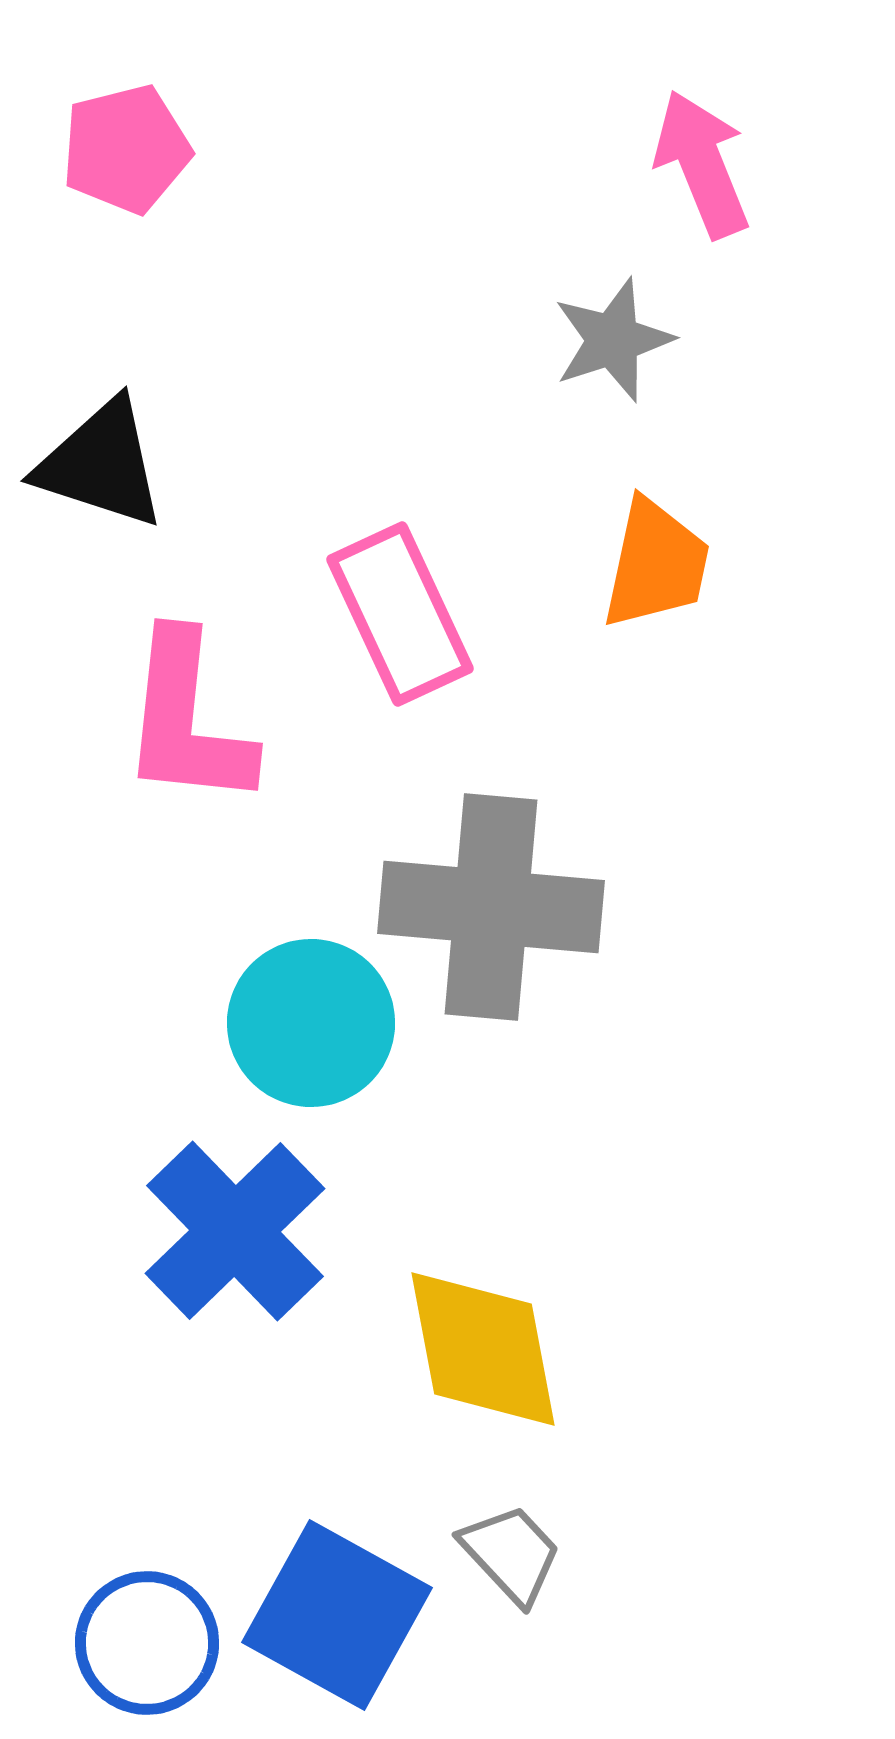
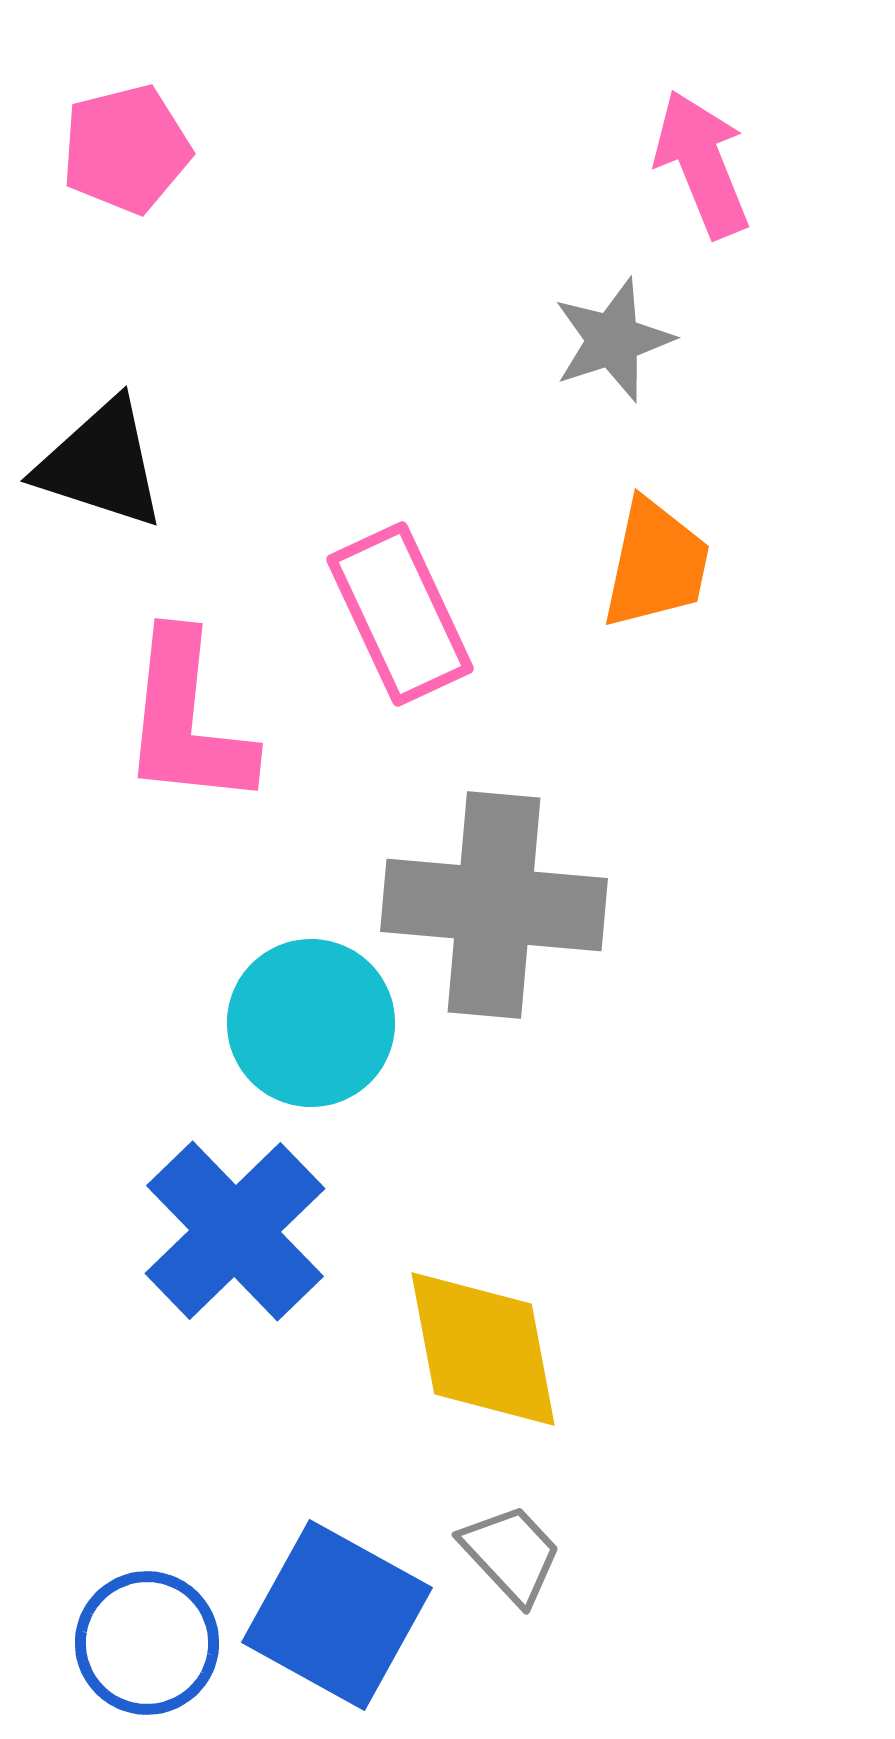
gray cross: moved 3 px right, 2 px up
